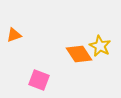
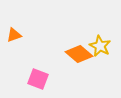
orange diamond: rotated 16 degrees counterclockwise
pink square: moved 1 px left, 1 px up
